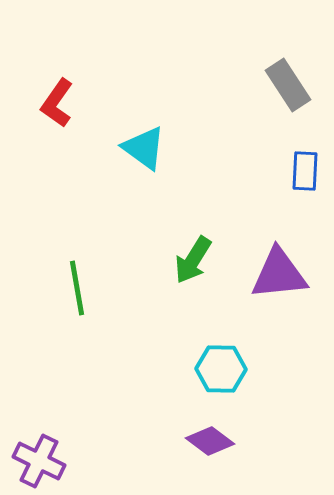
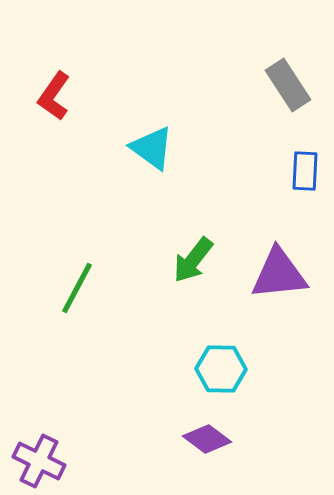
red L-shape: moved 3 px left, 7 px up
cyan triangle: moved 8 px right
green arrow: rotated 6 degrees clockwise
green line: rotated 38 degrees clockwise
purple diamond: moved 3 px left, 2 px up
